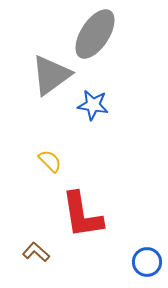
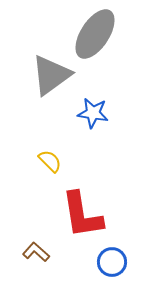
blue star: moved 8 px down
blue circle: moved 35 px left
